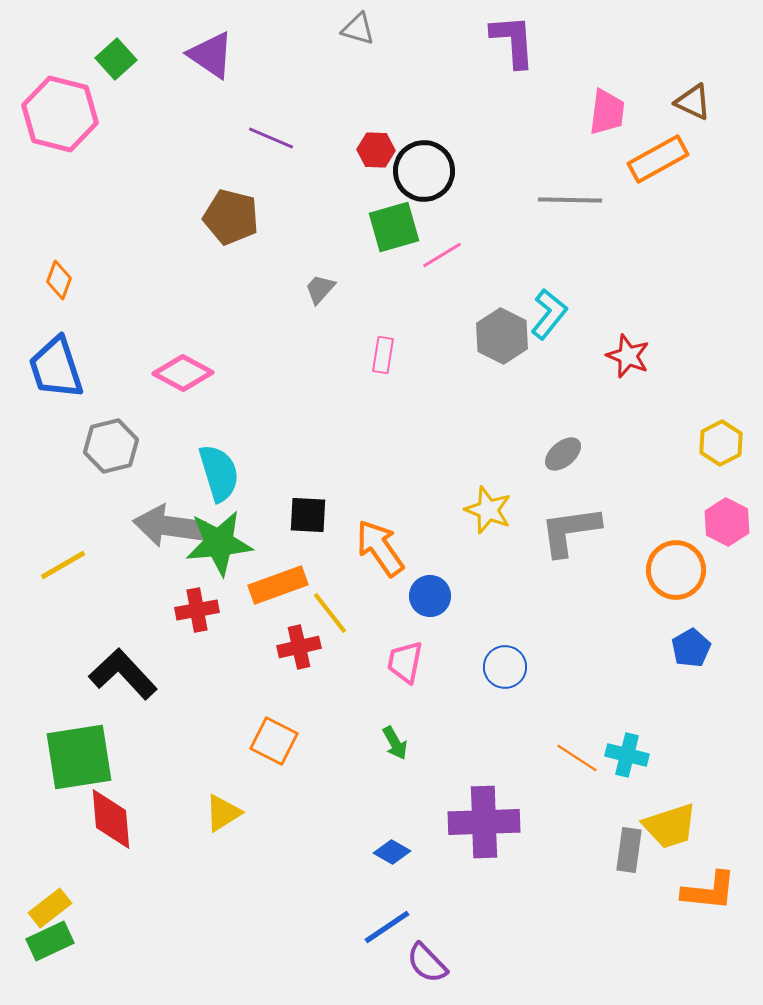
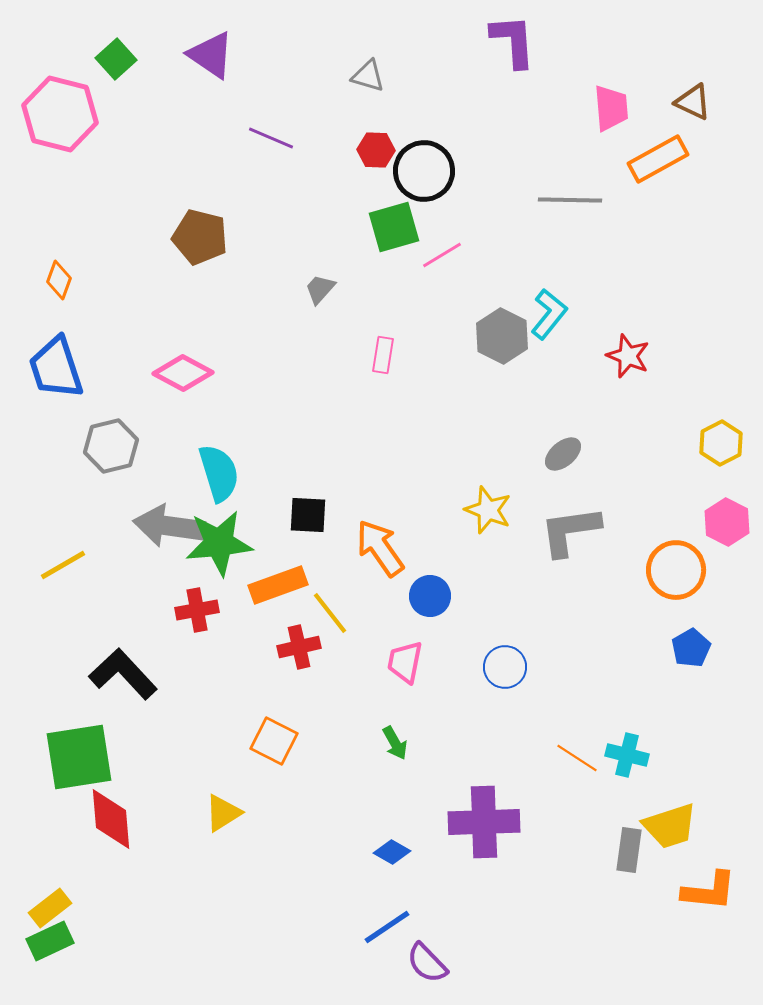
gray triangle at (358, 29): moved 10 px right, 47 px down
pink trapezoid at (607, 112): moved 4 px right, 4 px up; rotated 12 degrees counterclockwise
brown pentagon at (231, 217): moved 31 px left, 20 px down
